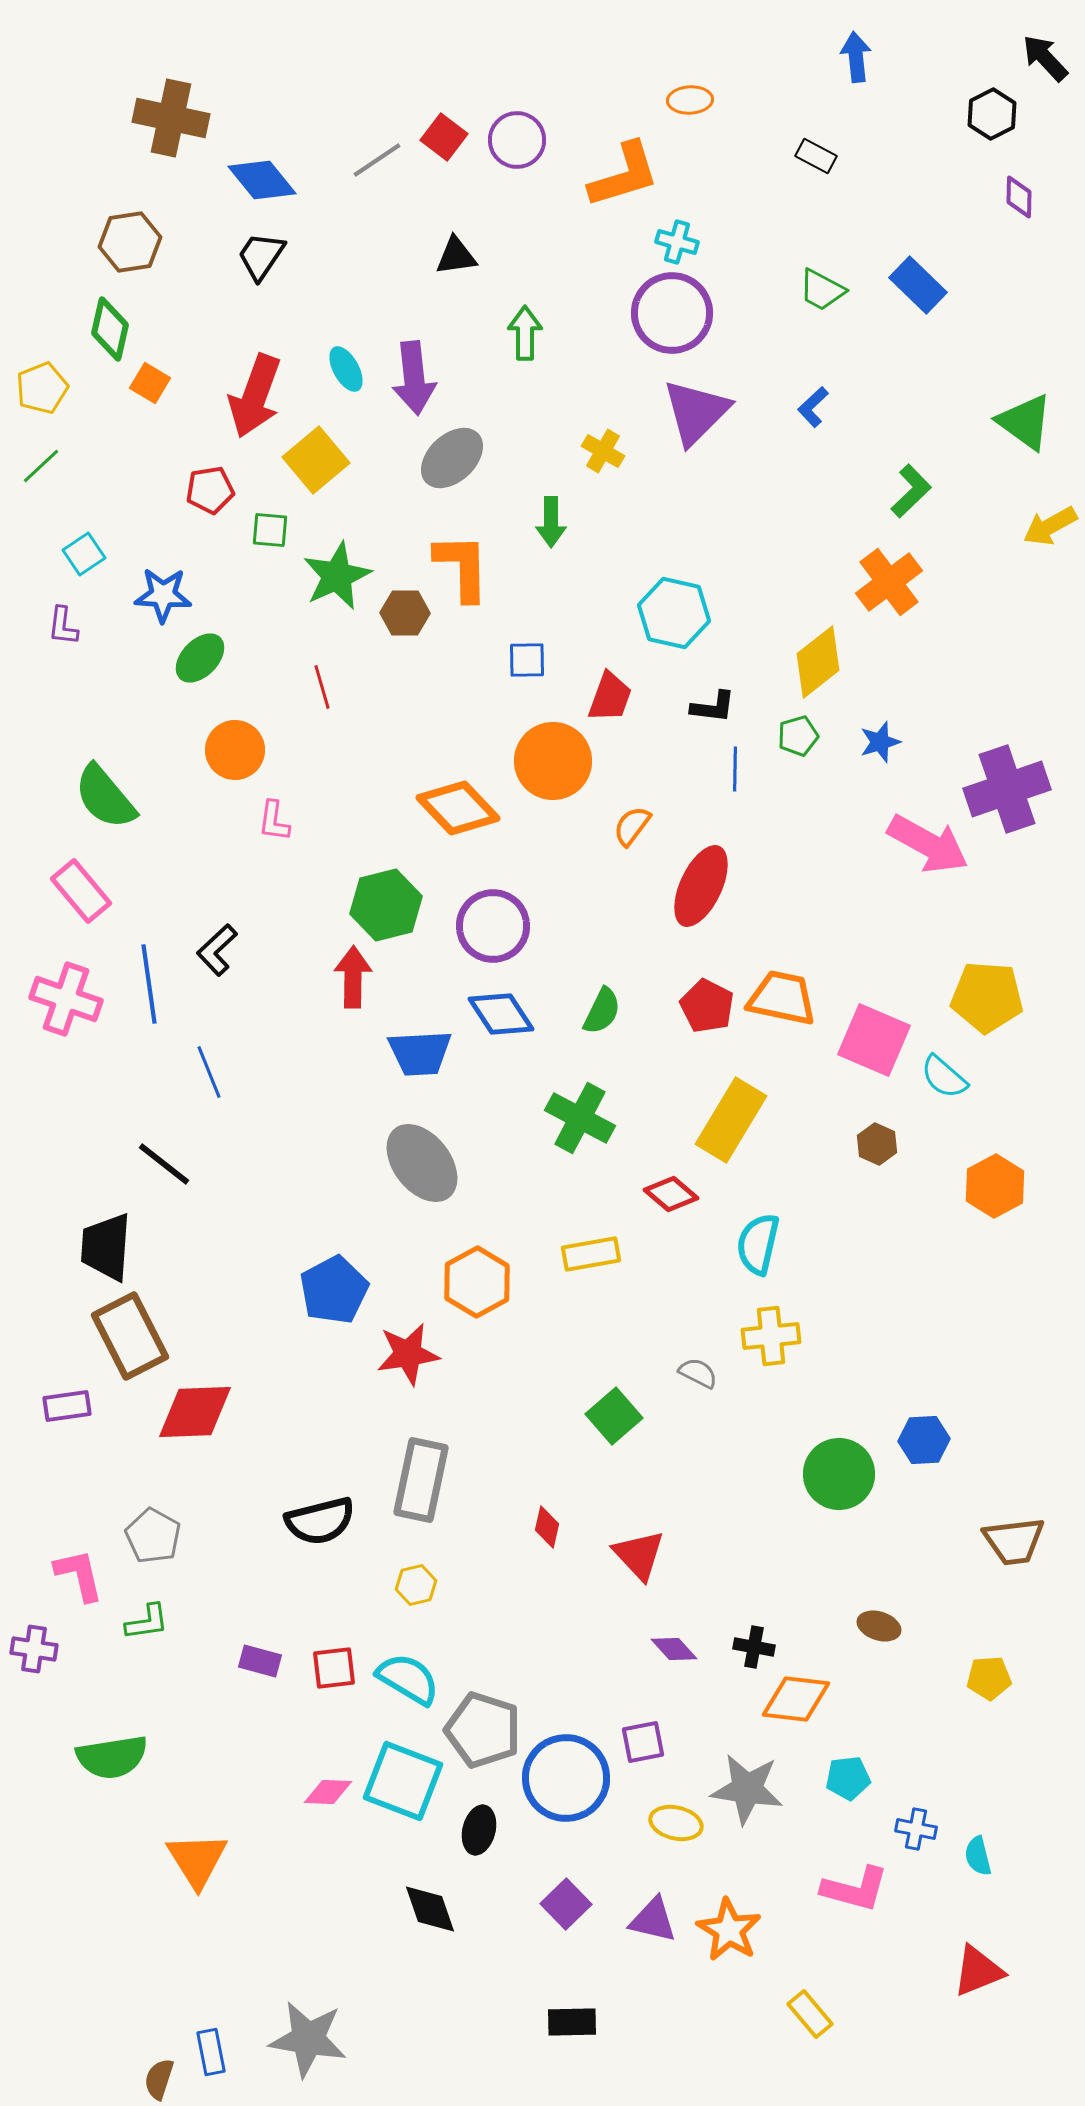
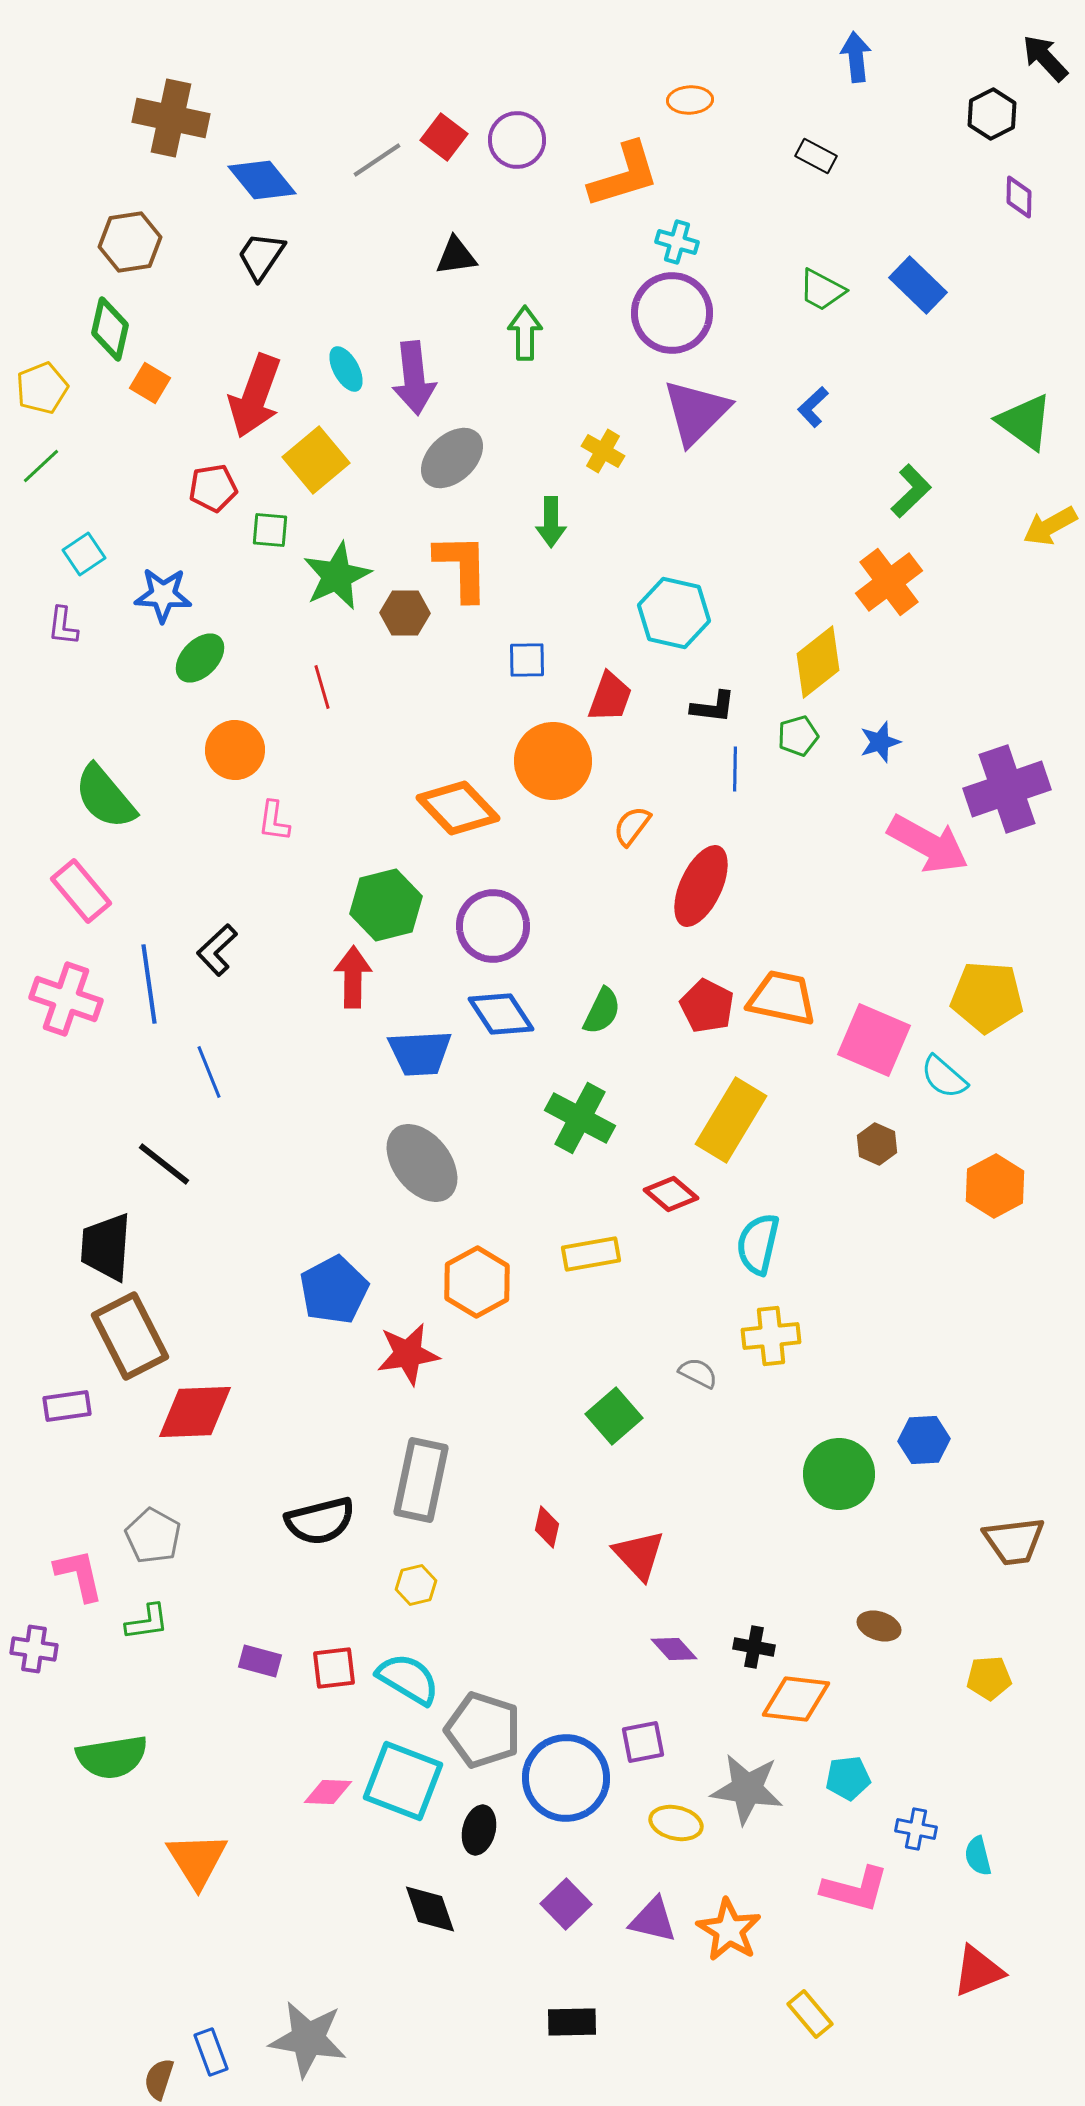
red pentagon at (210, 490): moved 3 px right, 2 px up
blue rectangle at (211, 2052): rotated 9 degrees counterclockwise
